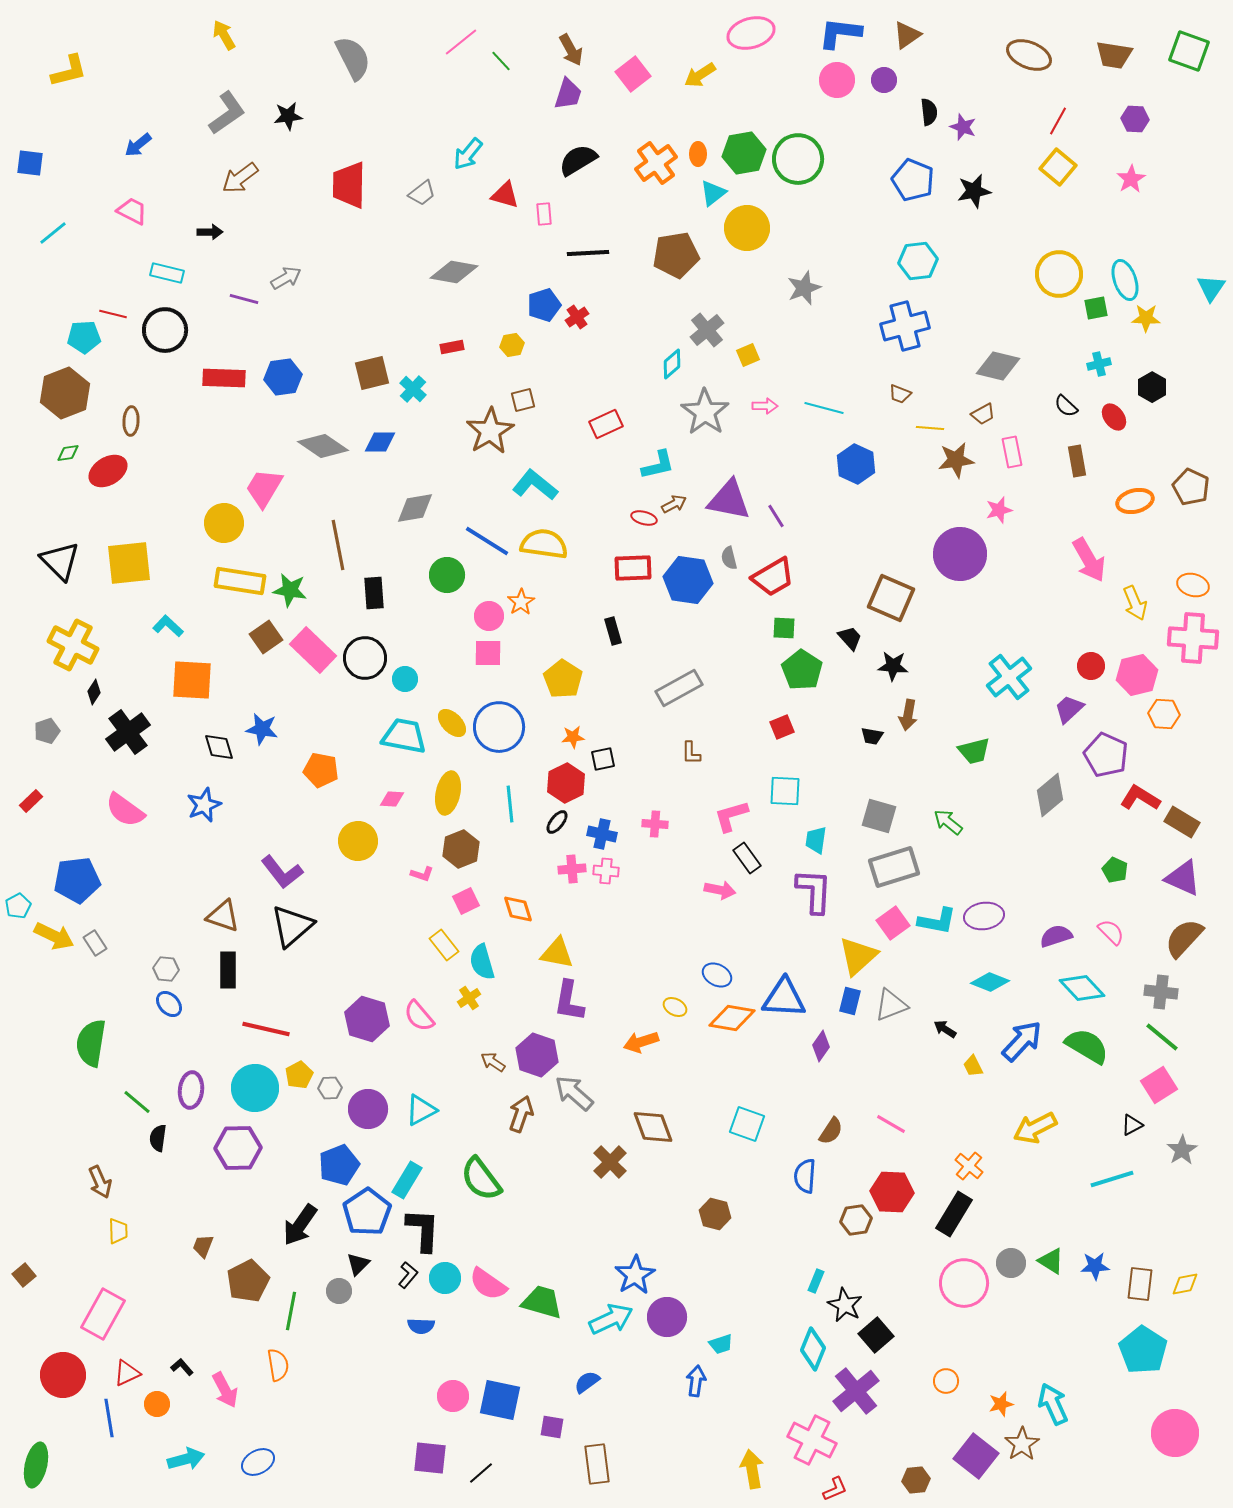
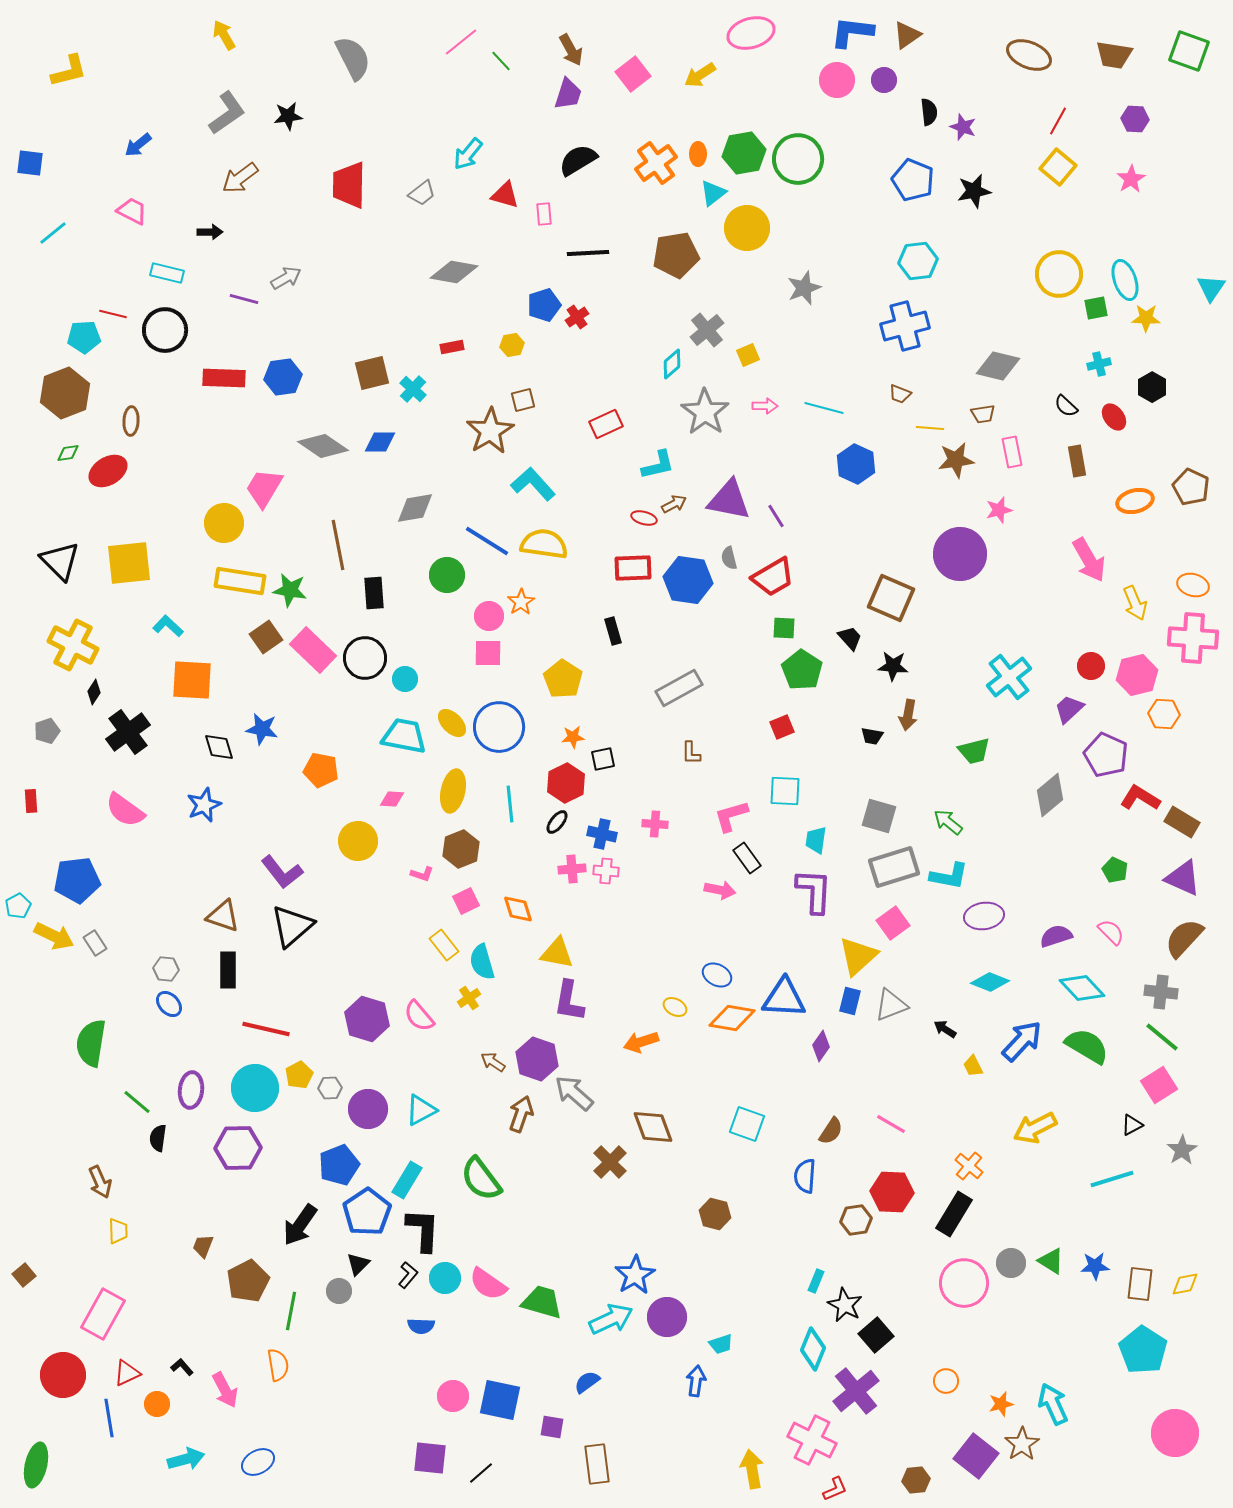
blue L-shape at (840, 33): moved 12 px right, 1 px up
brown trapezoid at (983, 414): rotated 20 degrees clockwise
cyan L-shape at (535, 485): moved 2 px left, 1 px up; rotated 9 degrees clockwise
yellow ellipse at (448, 793): moved 5 px right, 2 px up
red rectangle at (31, 801): rotated 50 degrees counterclockwise
cyan L-shape at (937, 921): moved 12 px right, 45 px up
purple hexagon at (537, 1055): moved 4 px down
